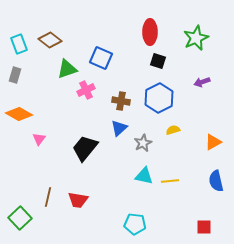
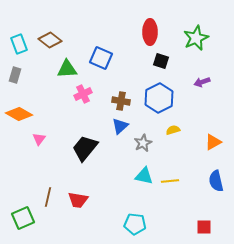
black square: moved 3 px right
green triangle: rotated 15 degrees clockwise
pink cross: moved 3 px left, 4 px down
blue triangle: moved 1 px right, 2 px up
green square: moved 3 px right; rotated 20 degrees clockwise
